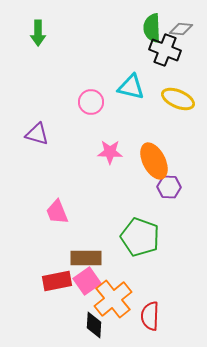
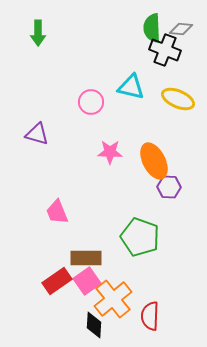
red rectangle: rotated 24 degrees counterclockwise
